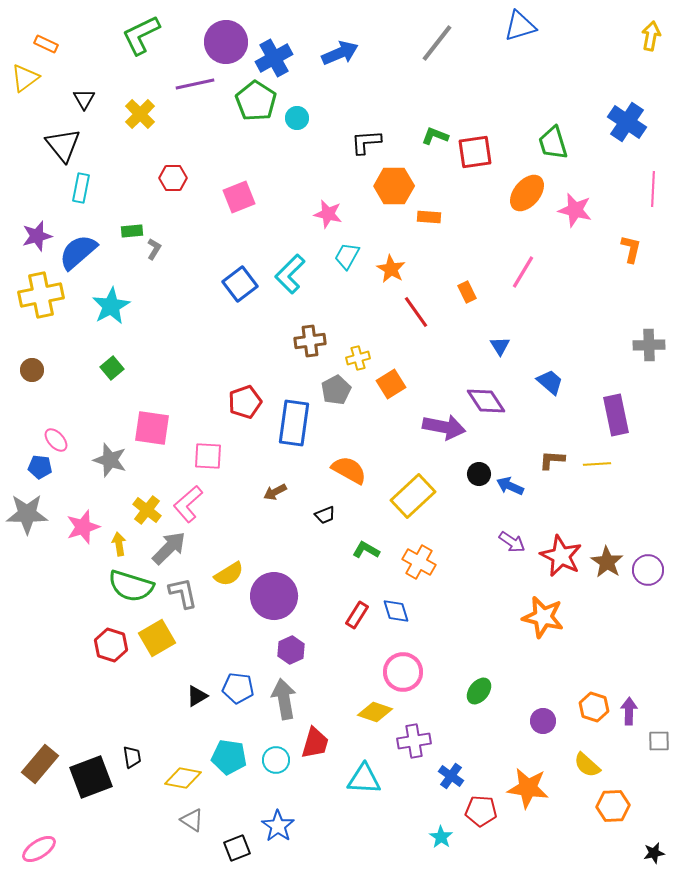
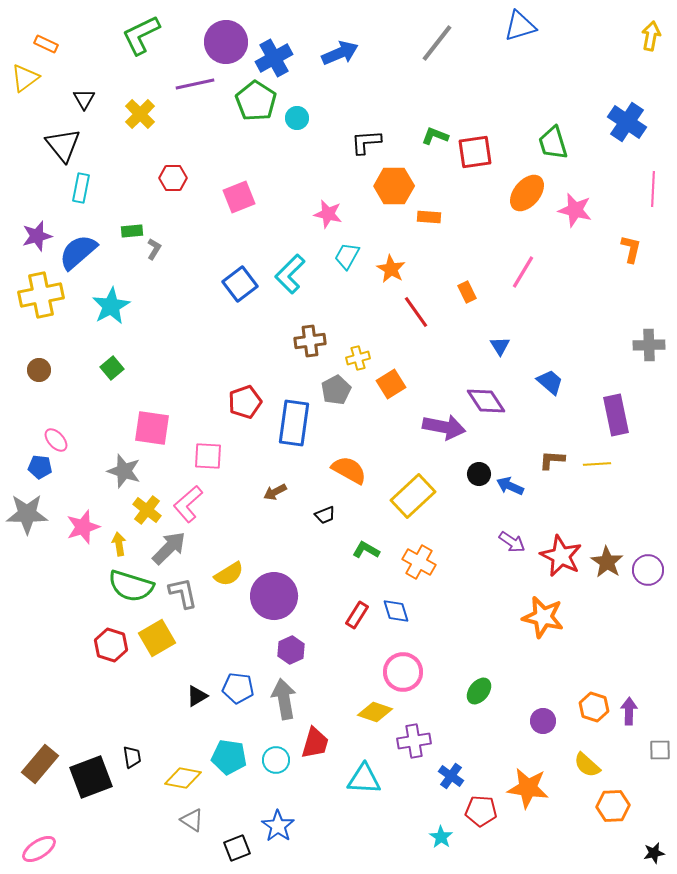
brown circle at (32, 370): moved 7 px right
gray star at (110, 460): moved 14 px right, 11 px down
gray square at (659, 741): moved 1 px right, 9 px down
